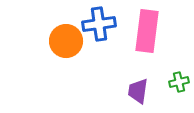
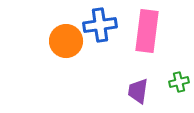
blue cross: moved 1 px right, 1 px down
